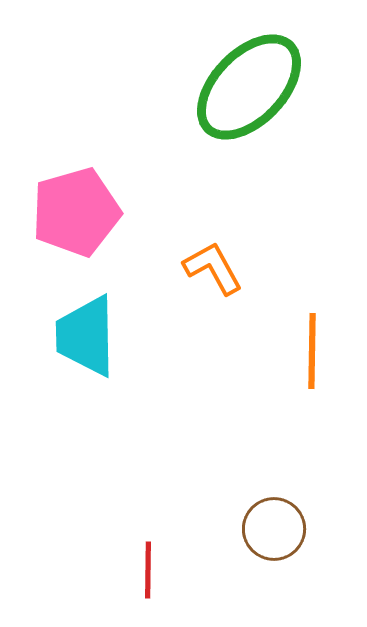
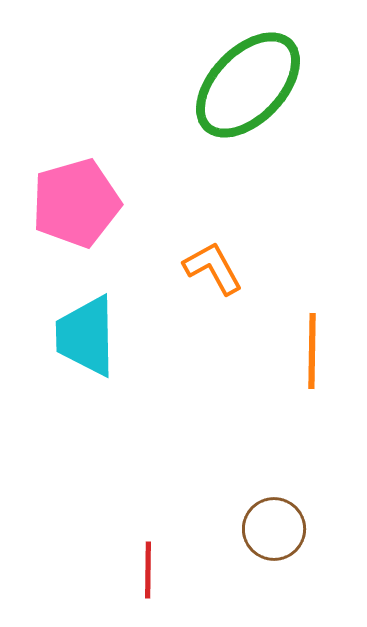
green ellipse: moved 1 px left, 2 px up
pink pentagon: moved 9 px up
